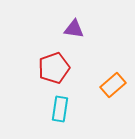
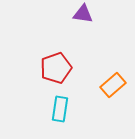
purple triangle: moved 9 px right, 15 px up
red pentagon: moved 2 px right
